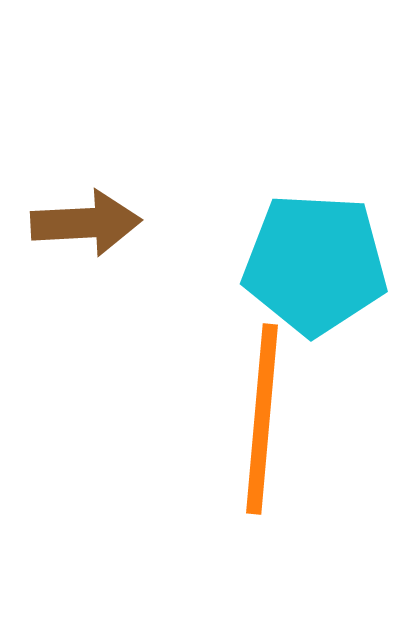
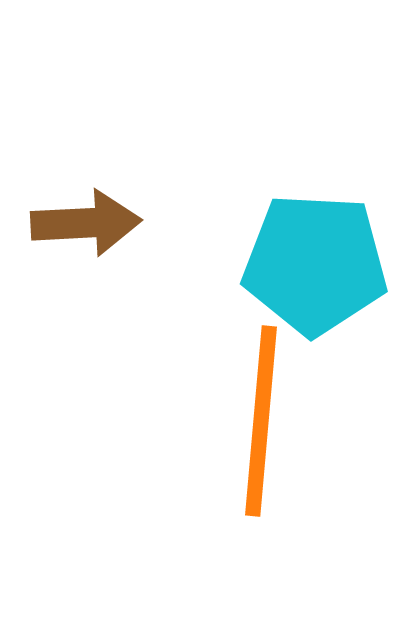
orange line: moved 1 px left, 2 px down
